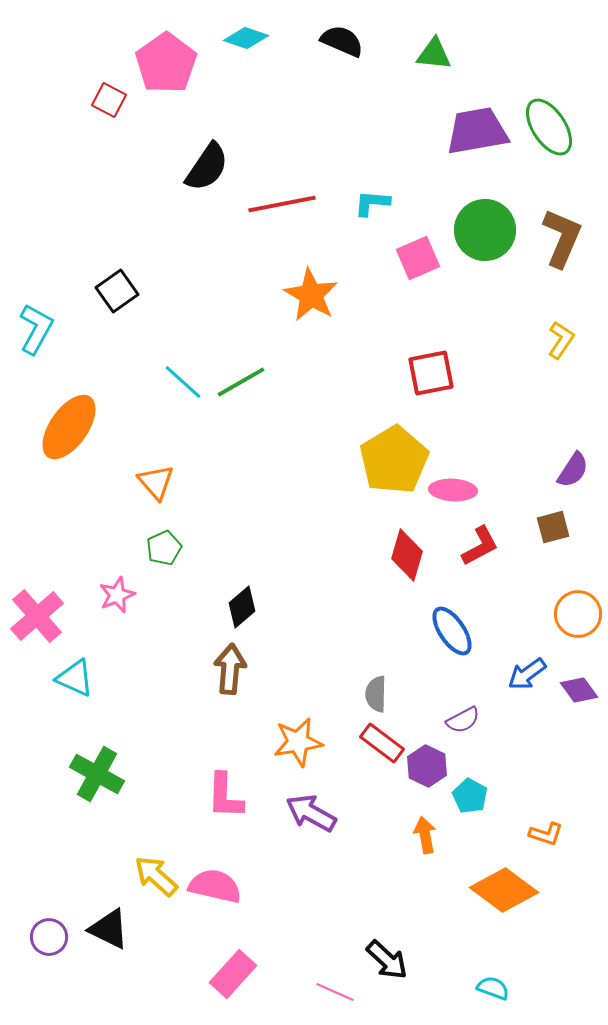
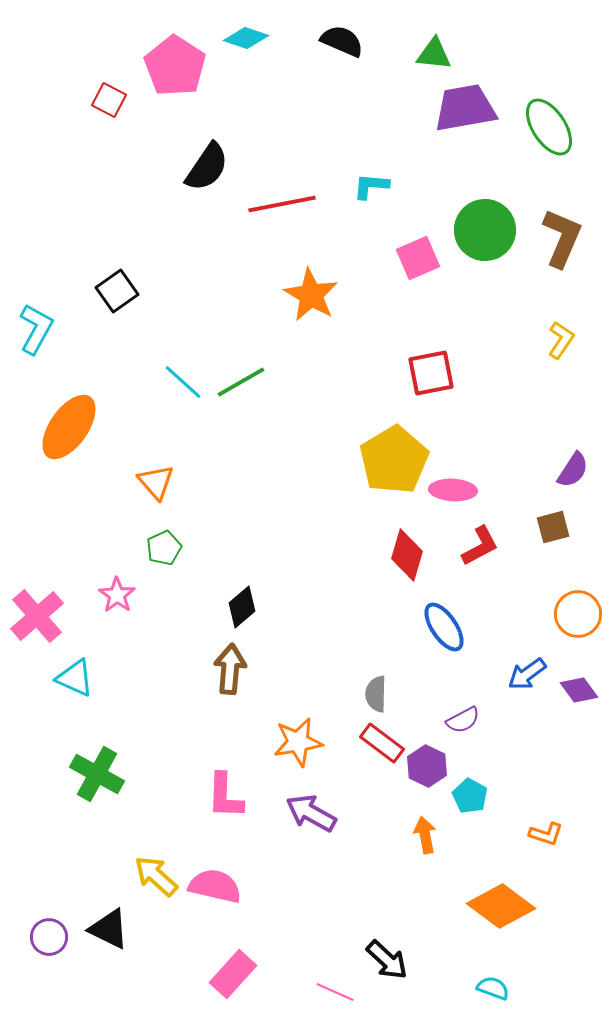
pink pentagon at (166, 63): moved 9 px right, 3 px down; rotated 4 degrees counterclockwise
purple trapezoid at (477, 131): moved 12 px left, 23 px up
cyan L-shape at (372, 203): moved 1 px left, 17 px up
pink star at (117, 595): rotated 15 degrees counterclockwise
blue ellipse at (452, 631): moved 8 px left, 4 px up
orange diamond at (504, 890): moved 3 px left, 16 px down
